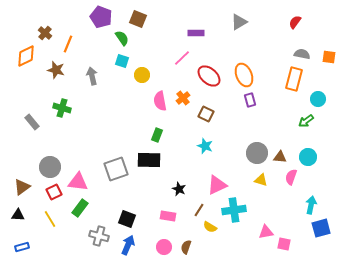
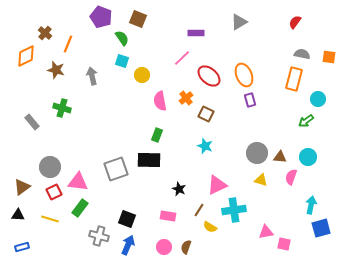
orange cross at (183, 98): moved 3 px right
yellow line at (50, 219): rotated 42 degrees counterclockwise
